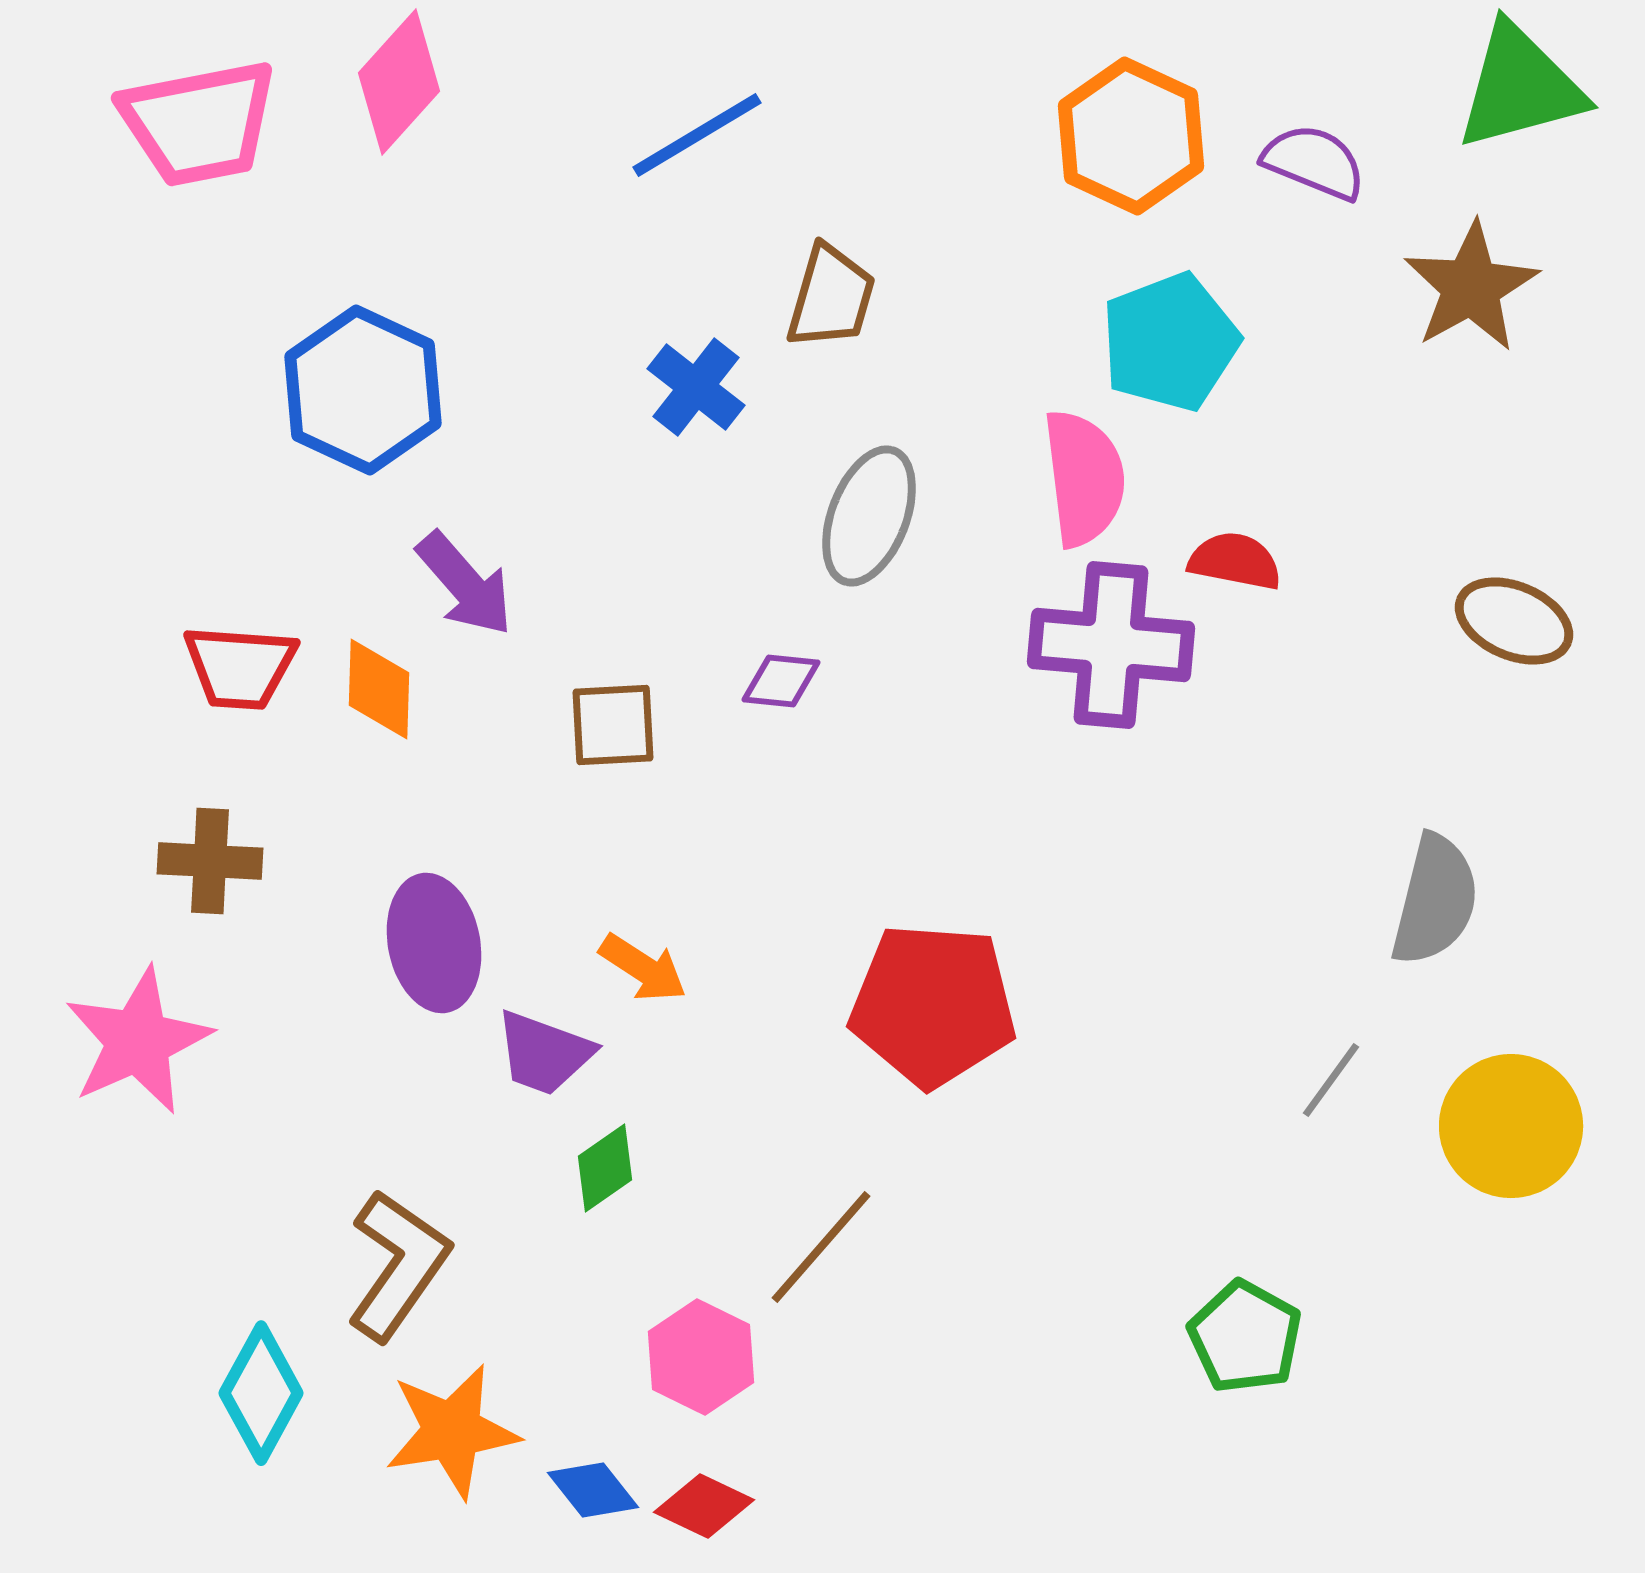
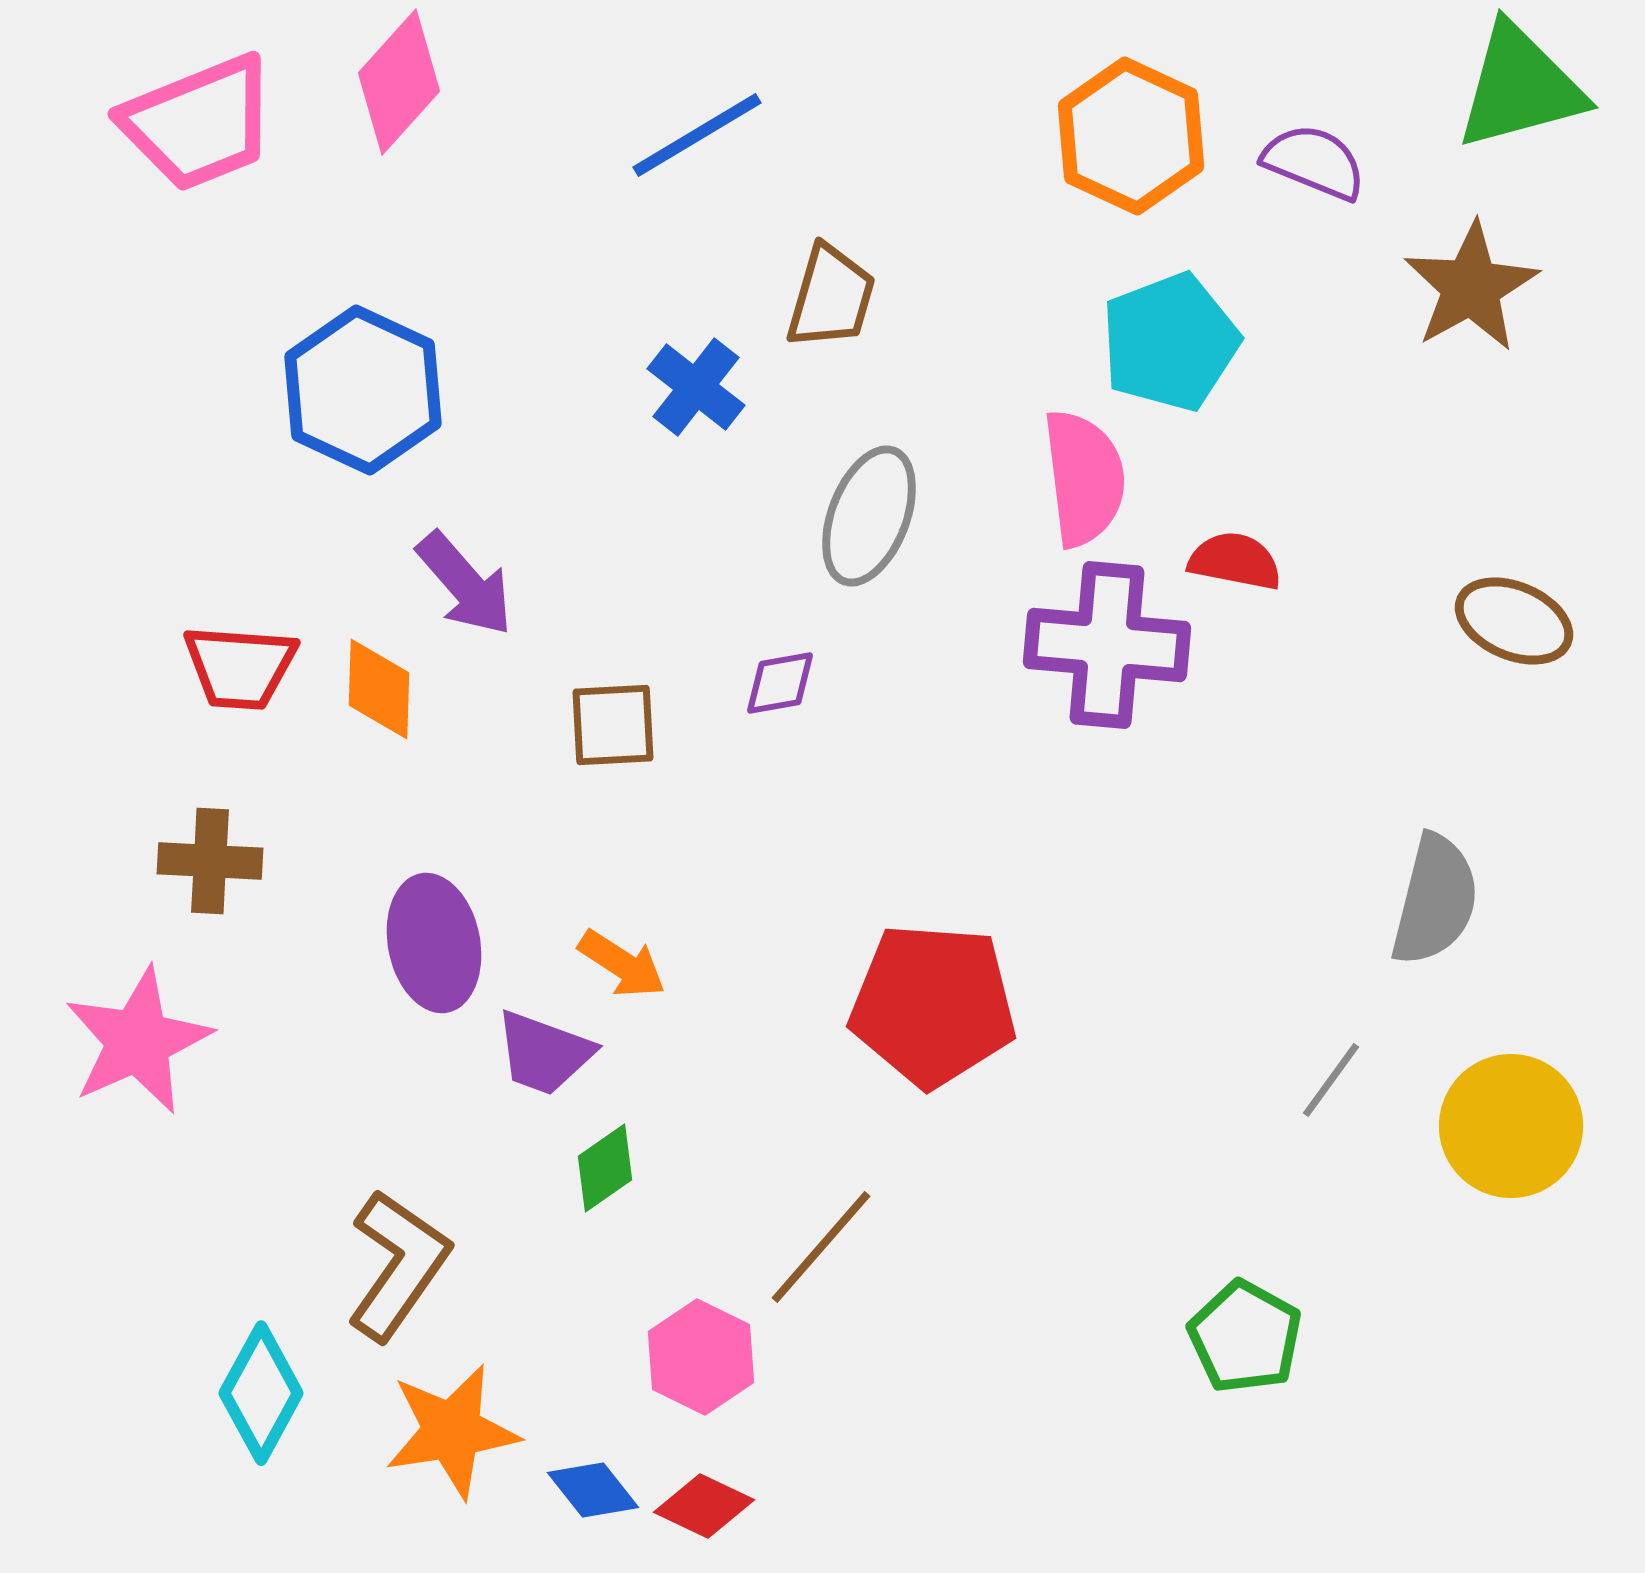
pink trapezoid: rotated 11 degrees counterclockwise
purple cross: moved 4 px left
purple diamond: moved 1 px left, 2 px down; rotated 16 degrees counterclockwise
orange arrow: moved 21 px left, 4 px up
